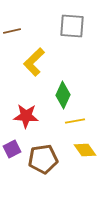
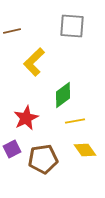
green diamond: rotated 28 degrees clockwise
red star: moved 2 px down; rotated 30 degrees counterclockwise
